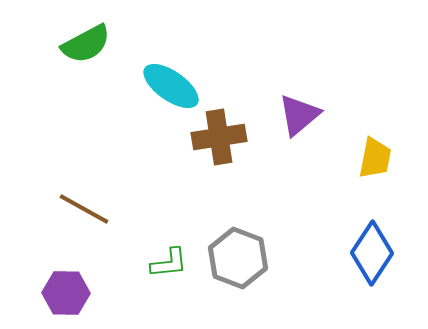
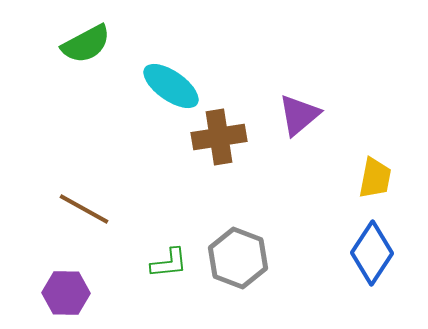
yellow trapezoid: moved 20 px down
